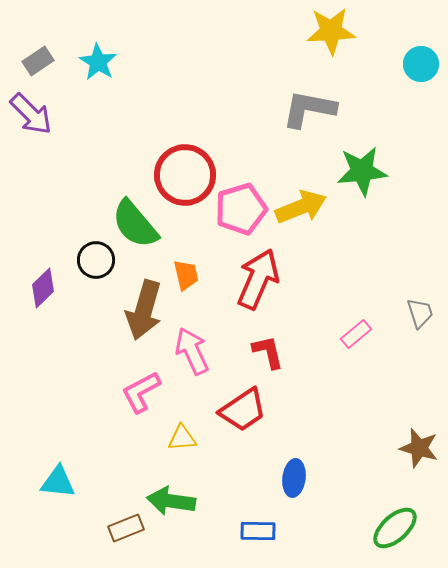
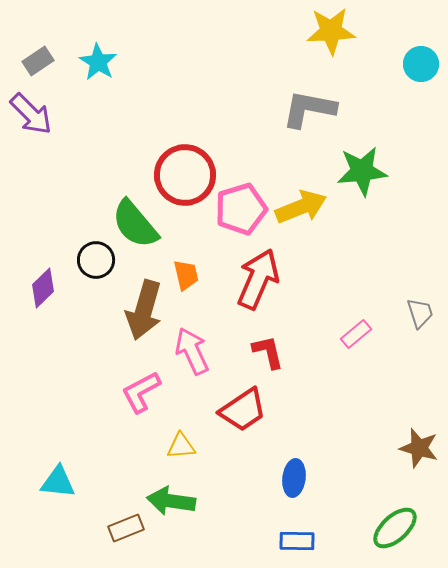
yellow triangle: moved 1 px left, 8 px down
blue rectangle: moved 39 px right, 10 px down
